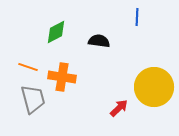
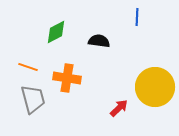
orange cross: moved 5 px right, 1 px down
yellow circle: moved 1 px right
